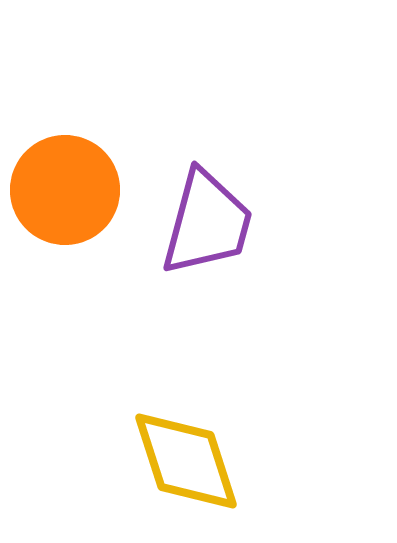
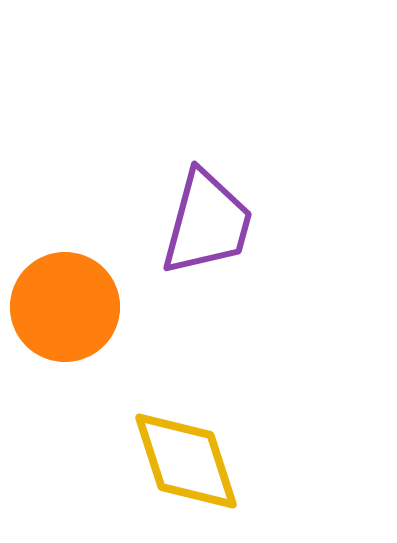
orange circle: moved 117 px down
